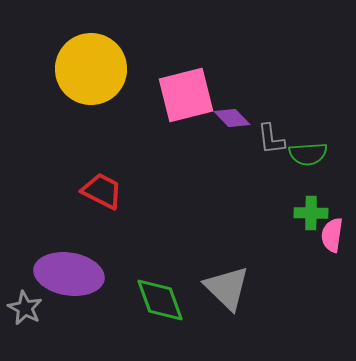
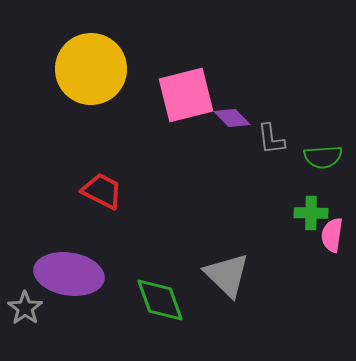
green semicircle: moved 15 px right, 3 px down
gray triangle: moved 13 px up
gray star: rotated 8 degrees clockwise
